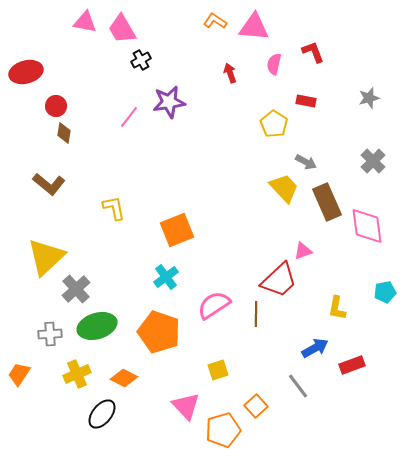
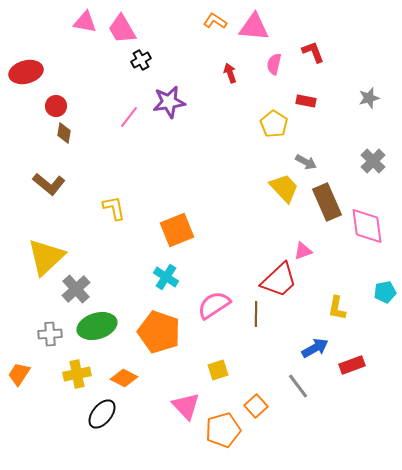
cyan cross at (166, 277): rotated 20 degrees counterclockwise
yellow cross at (77, 374): rotated 12 degrees clockwise
